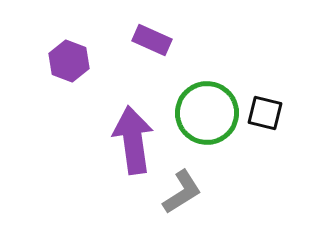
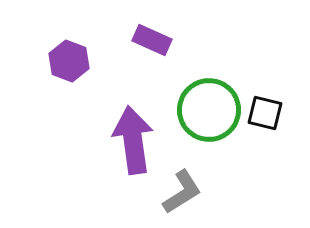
green circle: moved 2 px right, 3 px up
